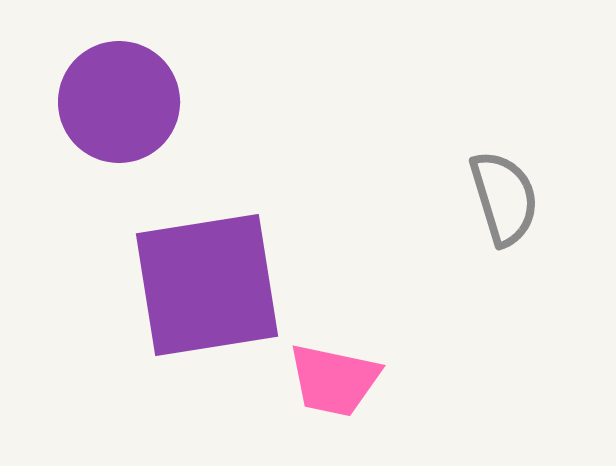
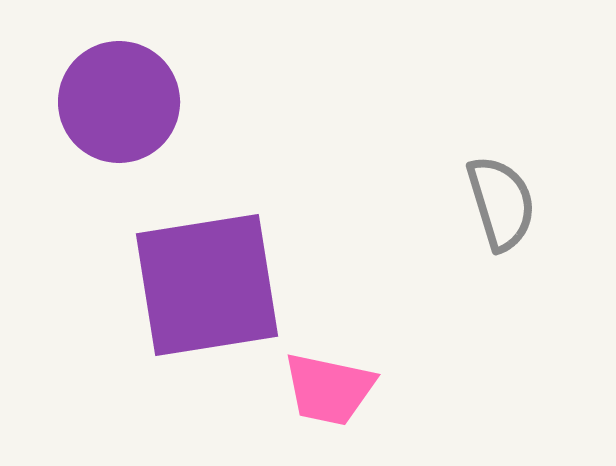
gray semicircle: moved 3 px left, 5 px down
pink trapezoid: moved 5 px left, 9 px down
